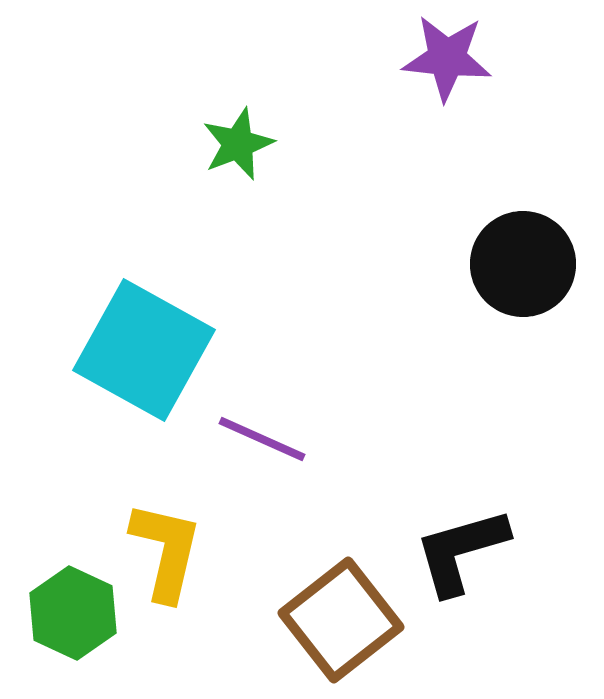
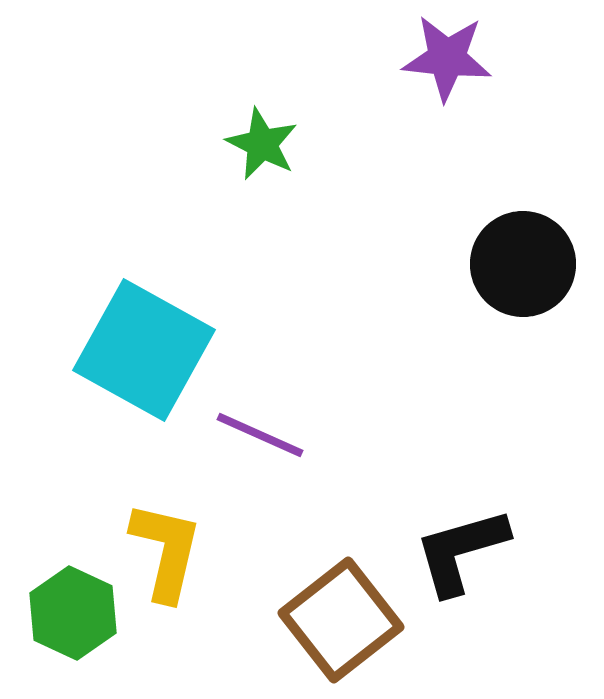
green star: moved 24 px right; rotated 24 degrees counterclockwise
purple line: moved 2 px left, 4 px up
